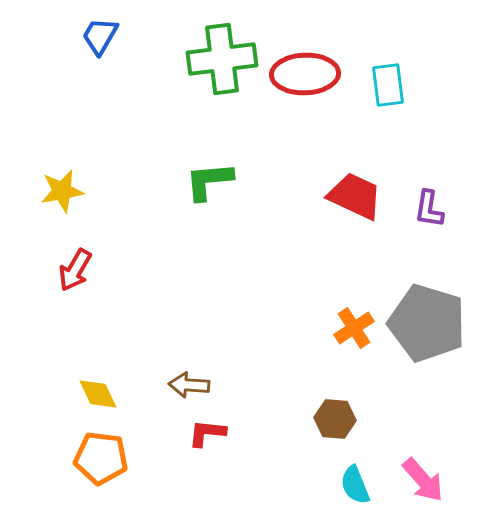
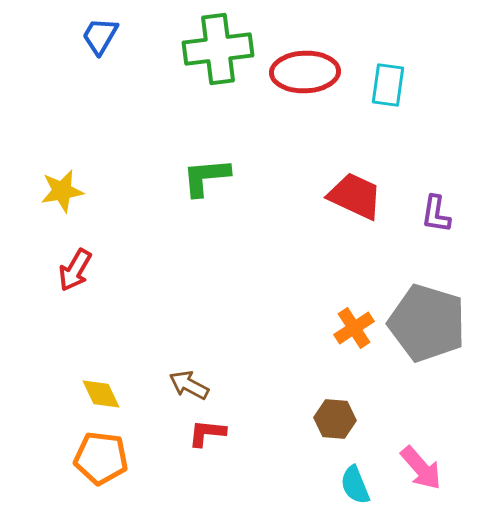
green cross: moved 4 px left, 10 px up
red ellipse: moved 2 px up
cyan rectangle: rotated 15 degrees clockwise
green L-shape: moved 3 px left, 4 px up
purple L-shape: moved 7 px right, 5 px down
brown arrow: rotated 24 degrees clockwise
yellow diamond: moved 3 px right
pink arrow: moved 2 px left, 12 px up
